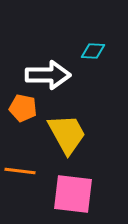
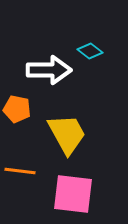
cyan diamond: moved 3 px left; rotated 35 degrees clockwise
white arrow: moved 1 px right, 5 px up
orange pentagon: moved 6 px left, 1 px down
